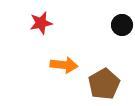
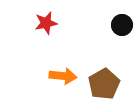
red star: moved 5 px right
orange arrow: moved 1 px left, 11 px down
